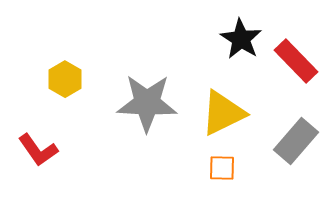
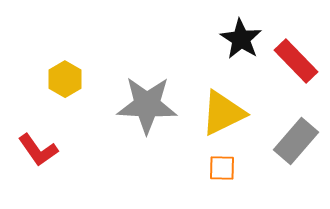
gray star: moved 2 px down
